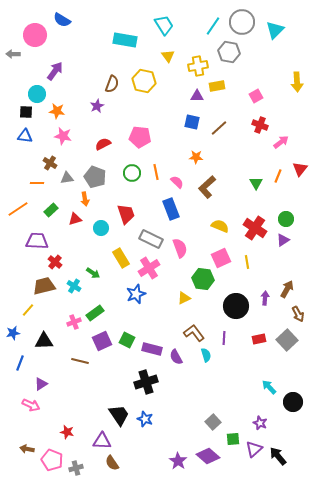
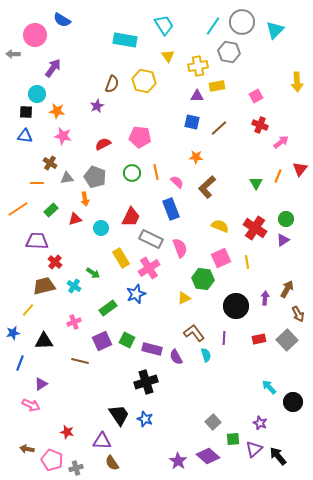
purple arrow at (55, 71): moved 2 px left, 3 px up
red trapezoid at (126, 214): moved 5 px right, 3 px down; rotated 45 degrees clockwise
green rectangle at (95, 313): moved 13 px right, 5 px up
